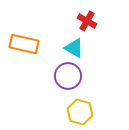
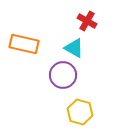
purple circle: moved 5 px left, 1 px up
